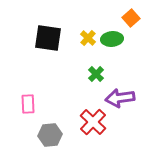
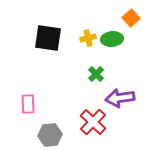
yellow cross: rotated 35 degrees clockwise
